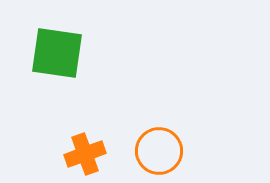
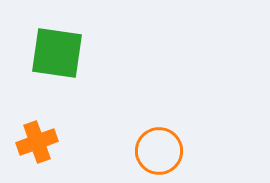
orange cross: moved 48 px left, 12 px up
